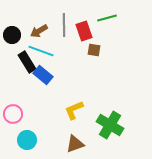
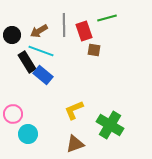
cyan circle: moved 1 px right, 6 px up
